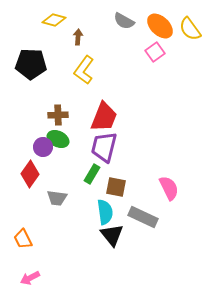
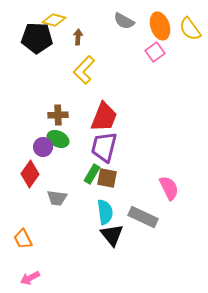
orange ellipse: rotated 28 degrees clockwise
black pentagon: moved 6 px right, 26 px up
yellow L-shape: rotated 8 degrees clockwise
brown square: moved 9 px left, 9 px up
